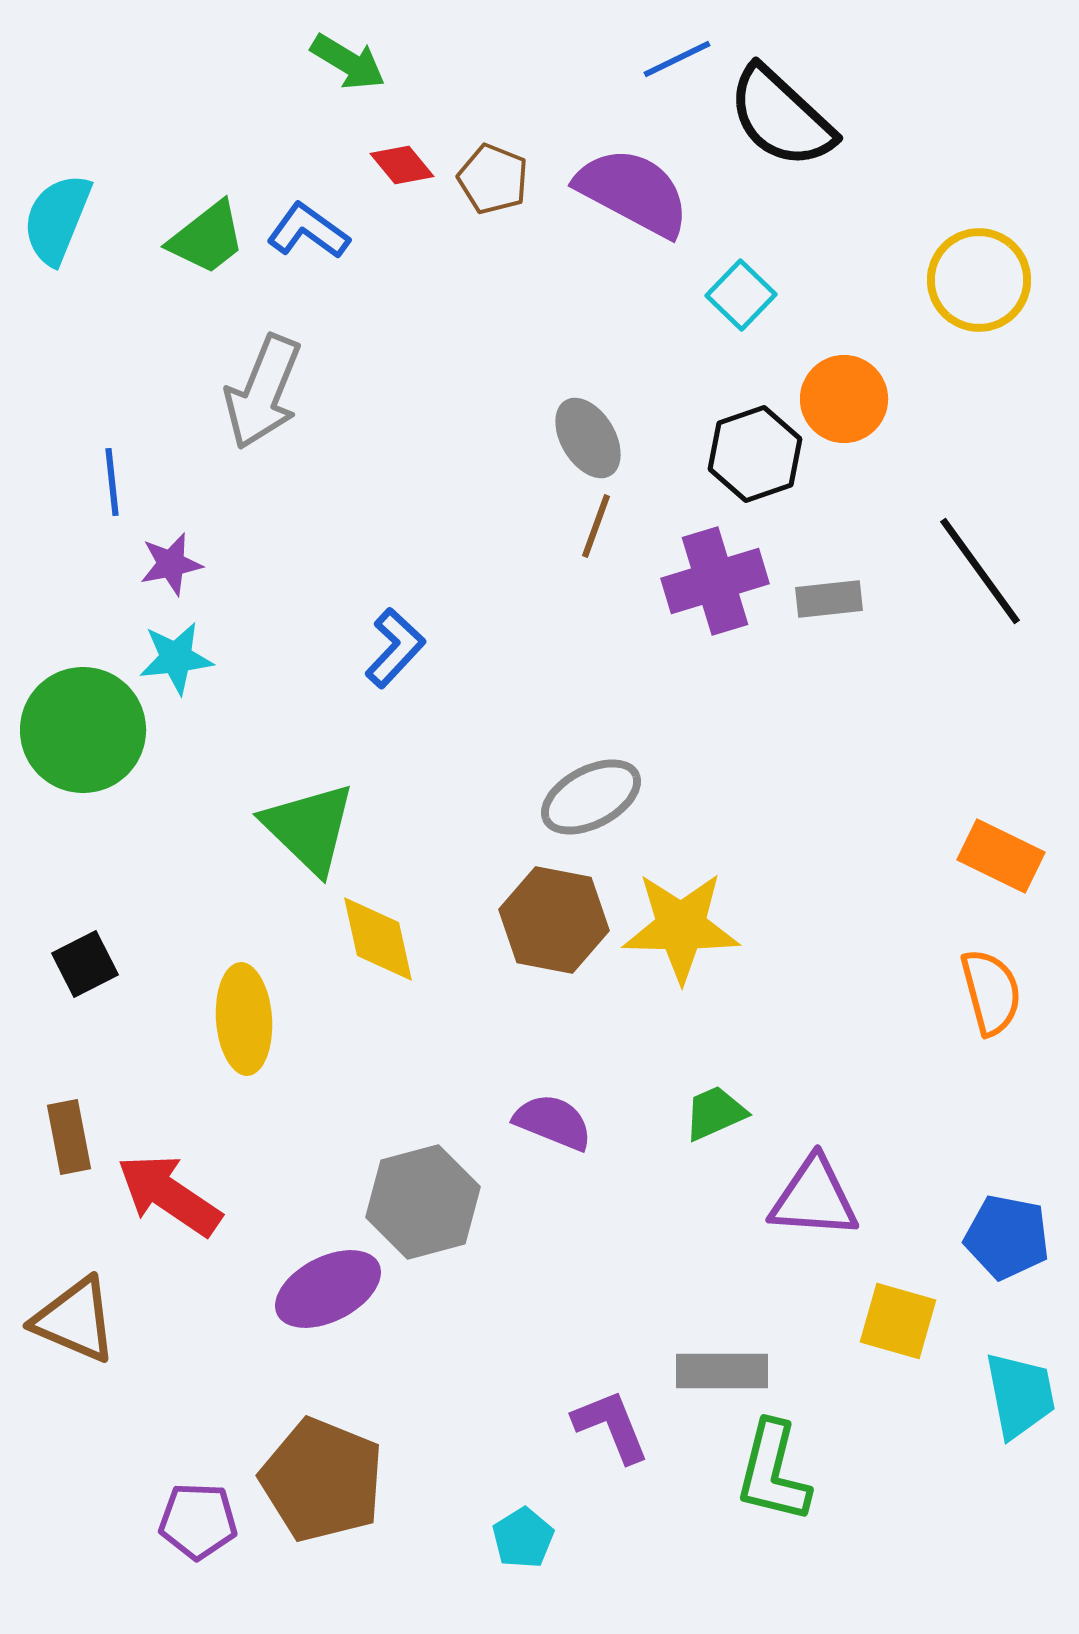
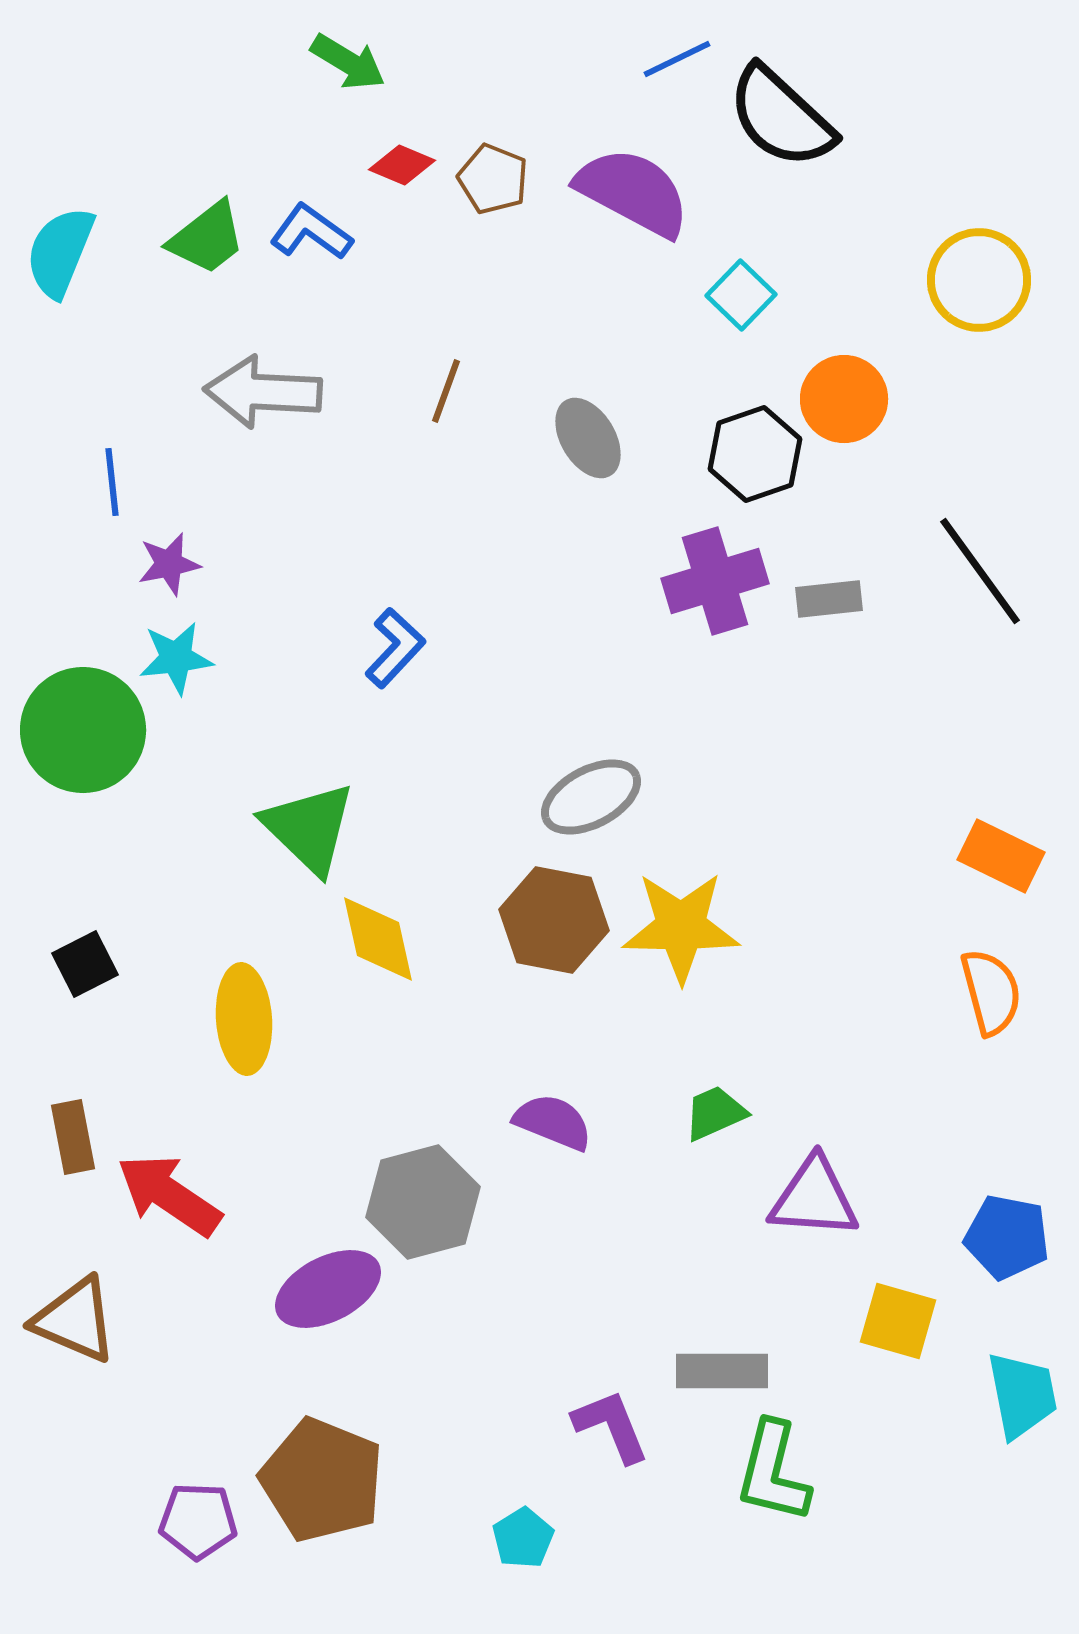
red diamond at (402, 165): rotated 28 degrees counterclockwise
cyan semicircle at (57, 219): moved 3 px right, 33 px down
blue L-shape at (308, 231): moved 3 px right, 1 px down
gray arrow at (263, 392): rotated 71 degrees clockwise
brown line at (596, 526): moved 150 px left, 135 px up
purple star at (171, 564): moved 2 px left
brown rectangle at (69, 1137): moved 4 px right
cyan trapezoid at (1020, 1395): moved 2 px right
